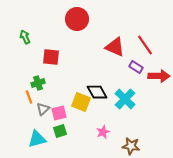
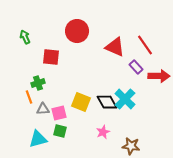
red circle: moved 12 px down
purple rectangle: rotated 16 degrees clockwise
black diamond: moved 10 px right, 10 px down
gray triangle: rotated 40 degrees clockwise
green square: rotated 32 degrees clockwise
cyan triangle: moved 1 px right
